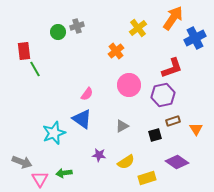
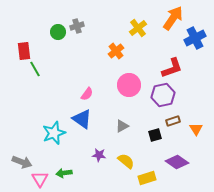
yellow semicircle: moved 1 px up; rotated 108 degrees counterclockwise
